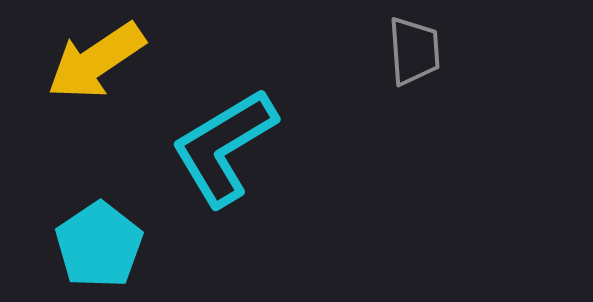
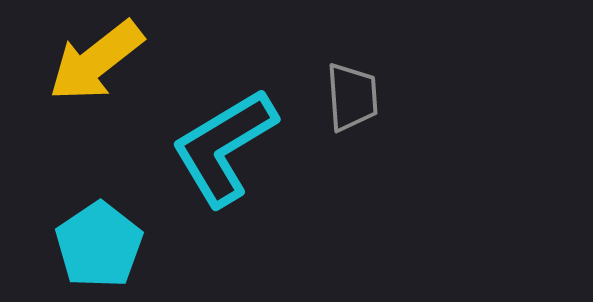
gray trapezoid: moved 62 px left, 46 px down
yellow arrow: rotated 4 degrees counterclockwise
